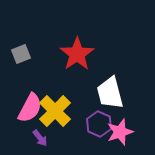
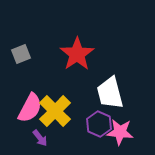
pink star: rotated 24 degrees clockwise
